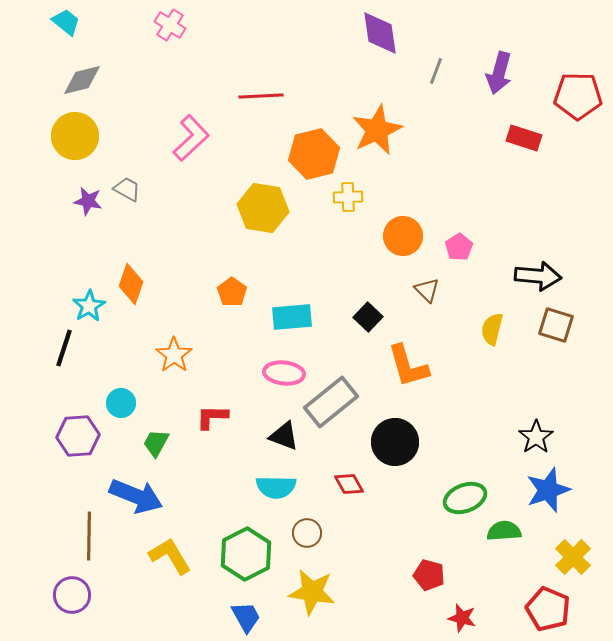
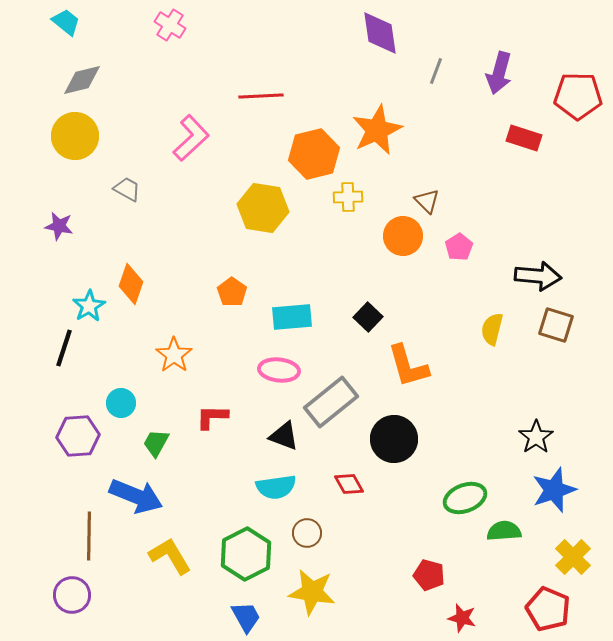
purple star at (88, 201): moved 29 px left, 25 px down
brown triangle at (427, 290): moved 89 px up
pink ellipse at (284, 373): moved 5 px left, 3 px up
black circle at (395, 442): moved 1 px left, 3 px up
cyan semicircle at (276, 487): rotated 9 degrees counterclockwise
blue star at (548, 490): moved 6 px right
